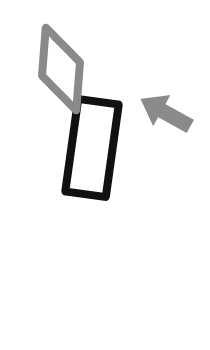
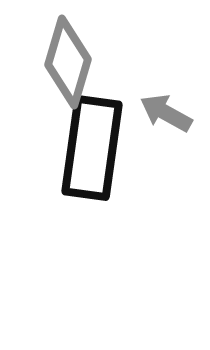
gray diamond: moved 7 px right, 7 px up; rotated 12 degrees clockwise
